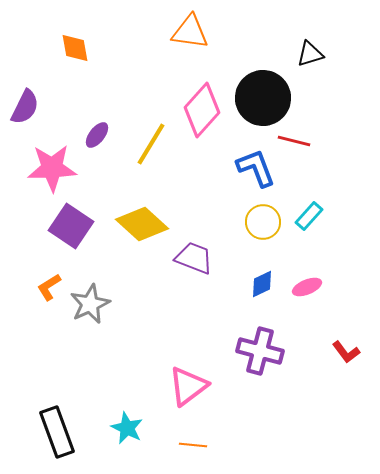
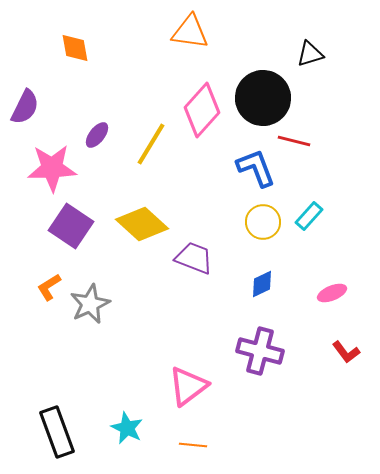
pink ellipse: moved 25 px right, 6 px down
